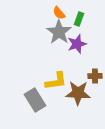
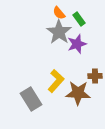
green rectangle: rotated 56 degrees counterclockwise
yellow L-shape: rotated 40 degrees counterclockwise
gray rectangle: moved 4 px left, 1 px up
